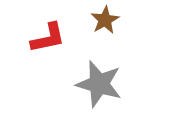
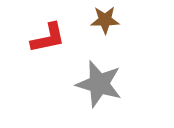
brown star: rotated 28 degrees clockwise
